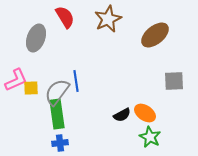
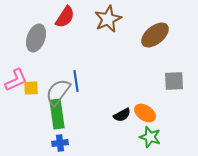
red semicircle: rotated 65 degrees clockwise
gray semicircle: moved 1 px right
green star: rotated 10 degrees counterclockwise
